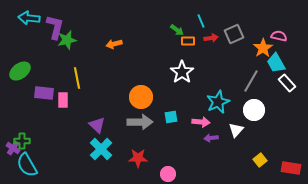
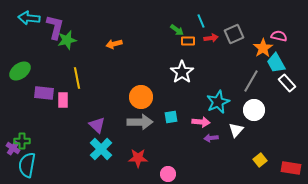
cyan semicircle: rotated 40 degrees clockwise
